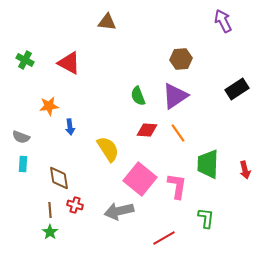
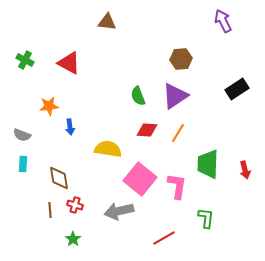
orange line: rotated 66 degrees clockwise
gray semicircle: moved 1 px right, 2 px up
yellow semicircle: rotated 48 degrees counterclockwise
green star: moved 23 px right, 7 px down
